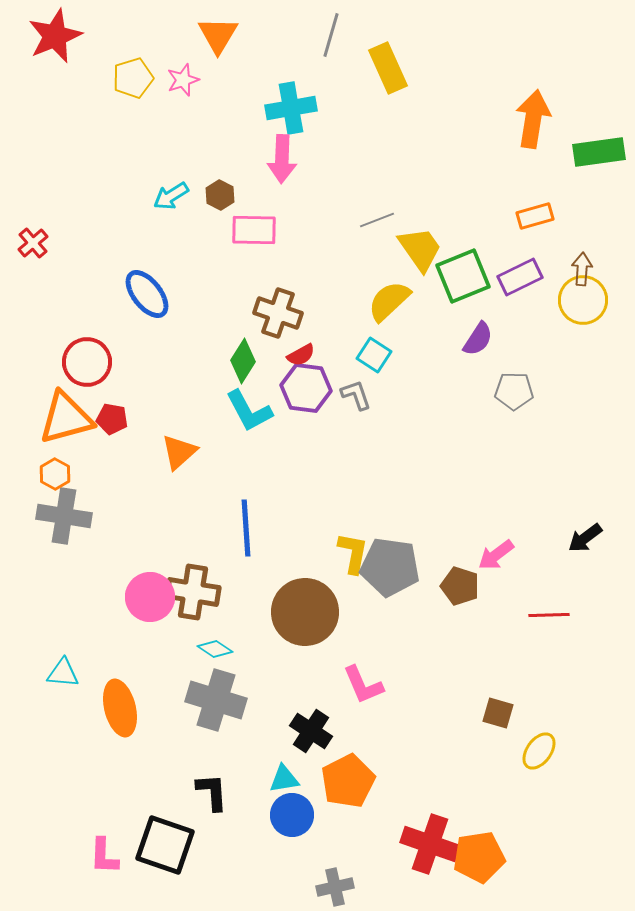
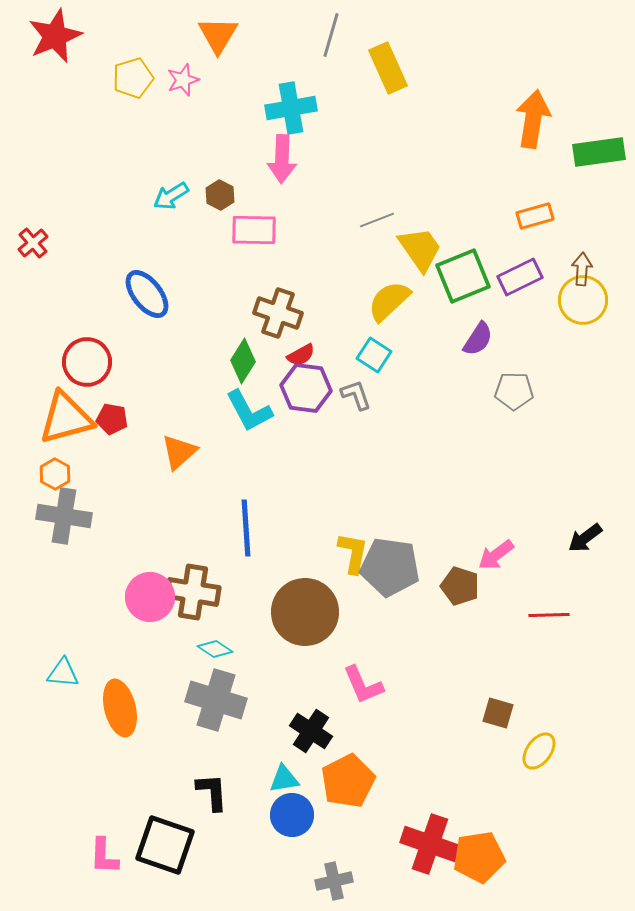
gray cross at (335, 887): moved 1 px left, 6 px up
